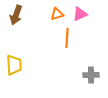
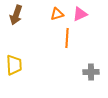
gray cross: moved 3 px up
